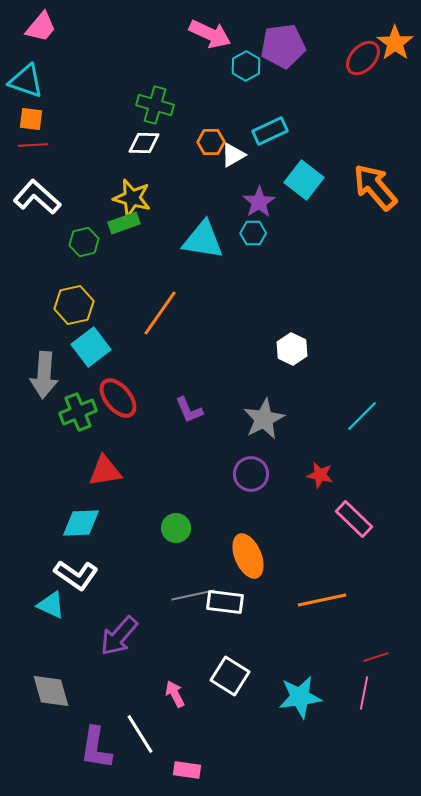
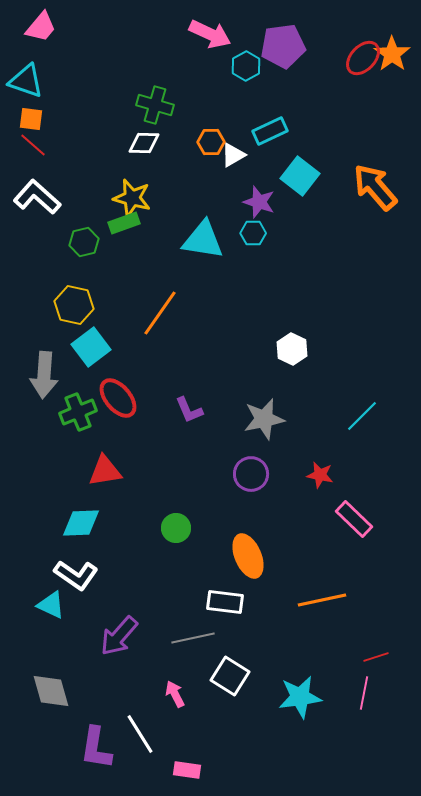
orange star at (395, 43): moved 3 px left, 11 px down
red line at (33, 145): rotated 44 degrees clockwise
cyan square at (304, 180): moved 4 px left, 4 px up
purple star at (259, 202): rotated 20 degrees counterclockwise
yellow hexagon at (74, 305): rotated 24 degrees clockwise
gray star at (264, 419): rotated 15 degrees clockwise
gray line at (193, 595): moved 43 px down
